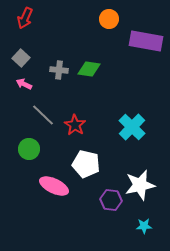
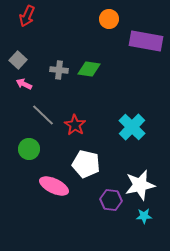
red arrow: moved 2 px right, 2 px up
gray square: moved 3 px left, 2 px down
cyan star: moved 10 px up
